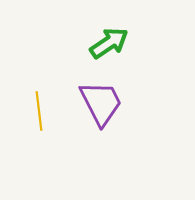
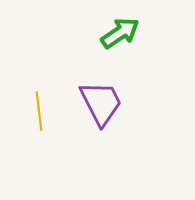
green arrow: moved 11 px right, 10 px up
